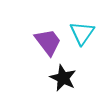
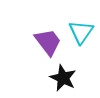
cyan triangle: moved 1 px left, 1 px up
